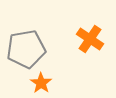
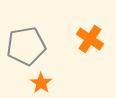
gray pentagon: moved 3 px up
